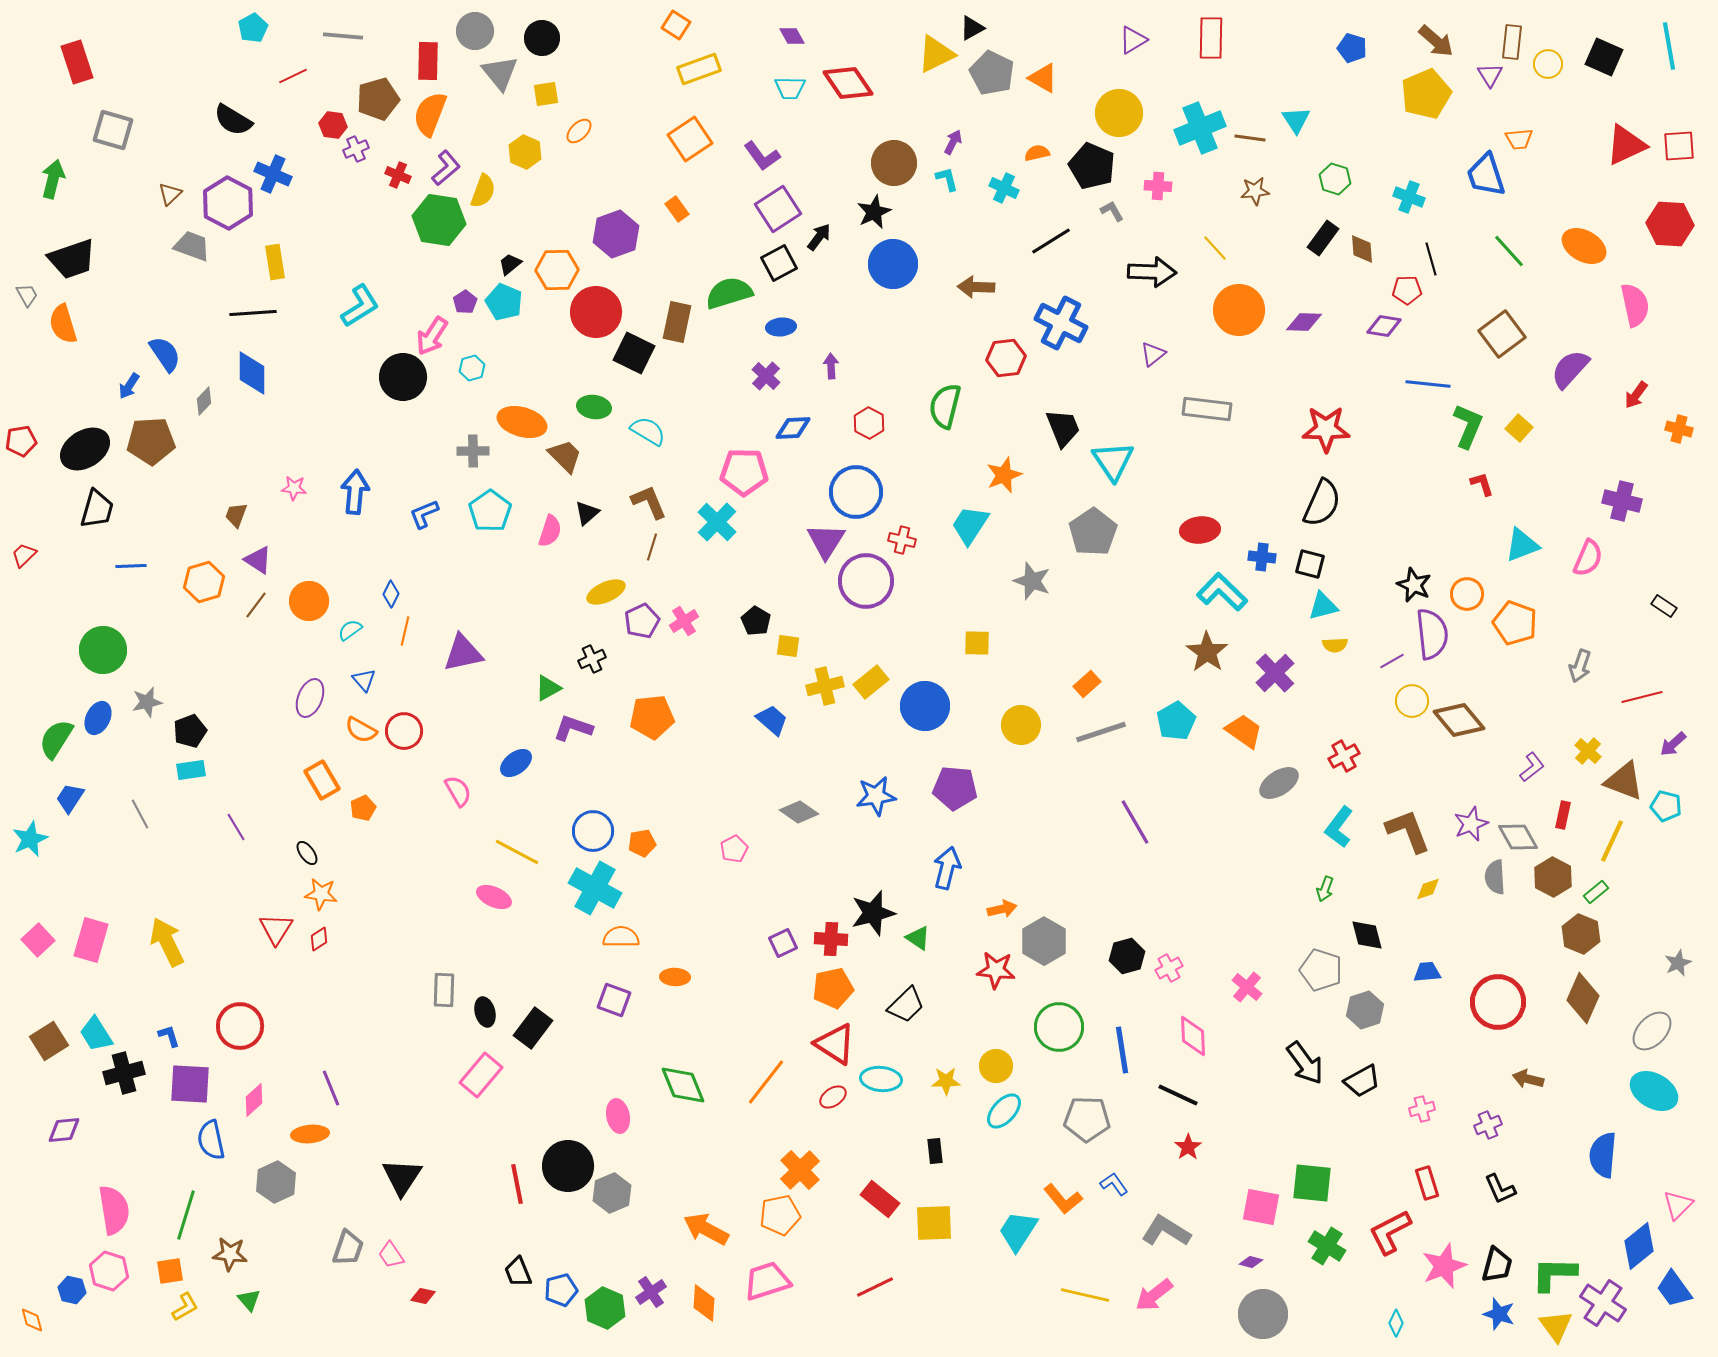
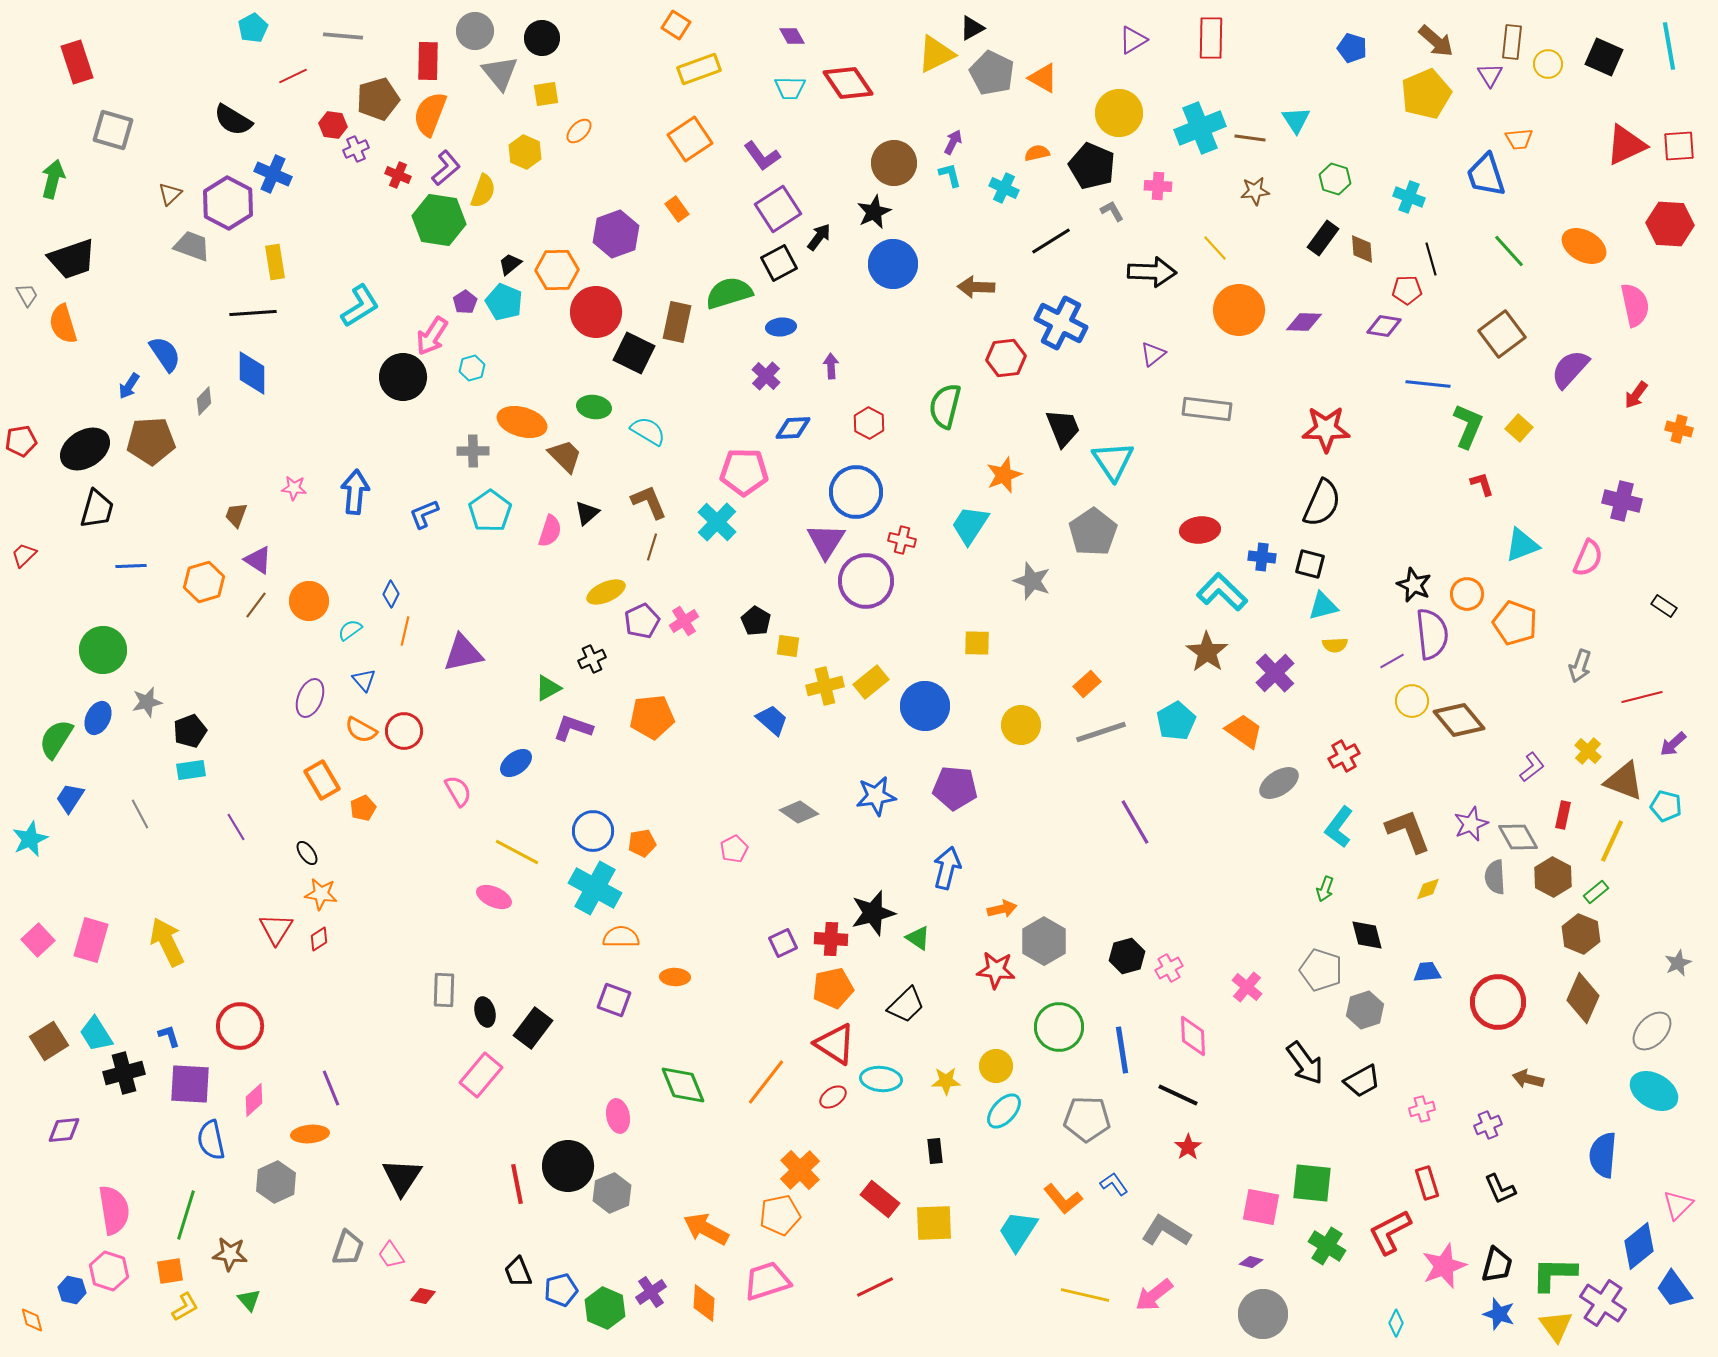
cyan L-shape at (947, 179): moved 3 px right, 4 px up
